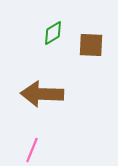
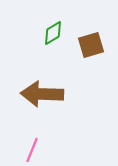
brown square: rotated 20 degrees counterclockwise
